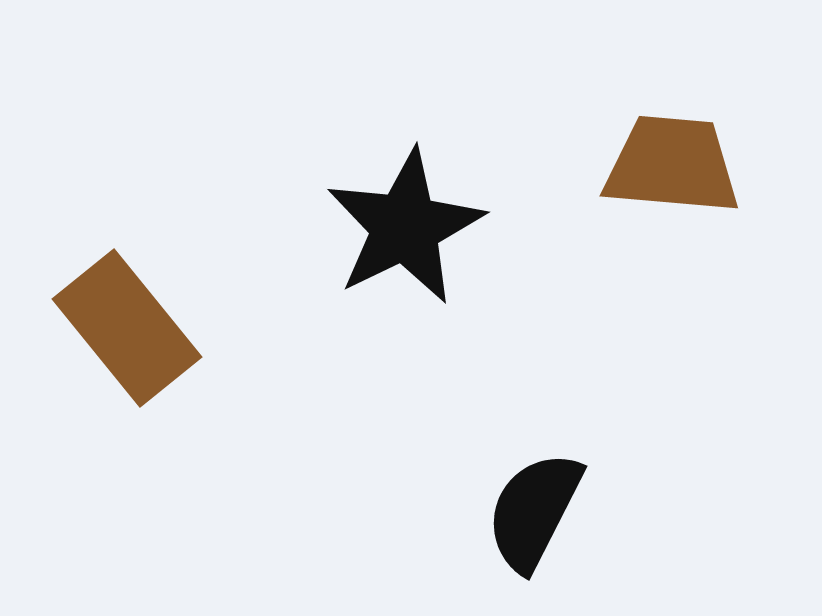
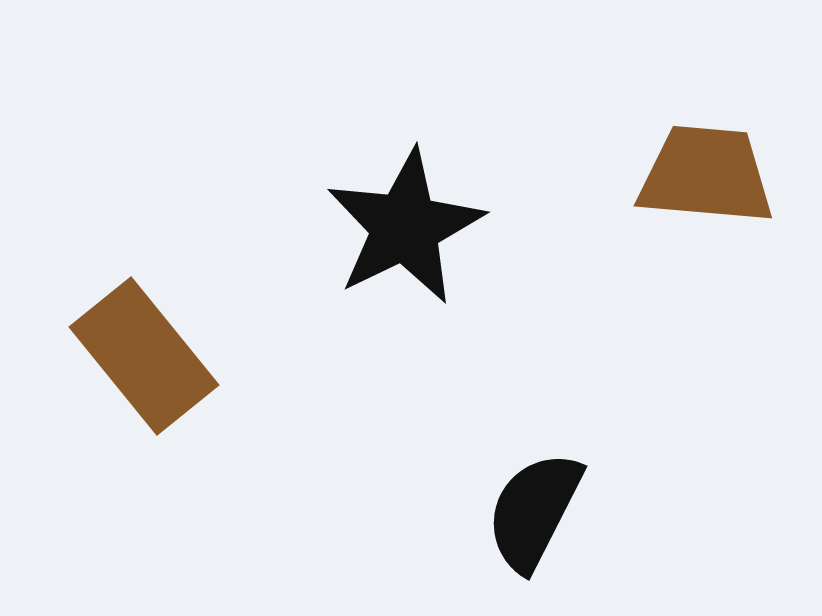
brown trapezoid: moved 34 px right, 10 px down
brown rectangle: moved 17 px right, 28 px down
